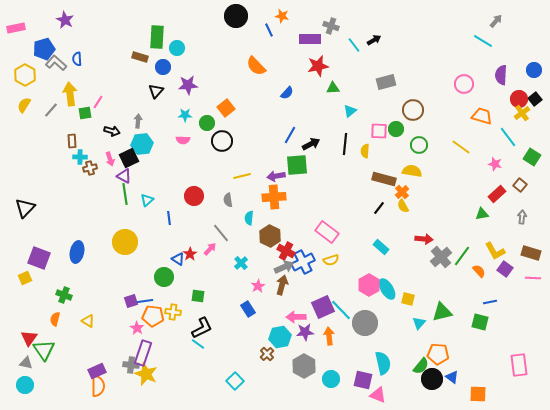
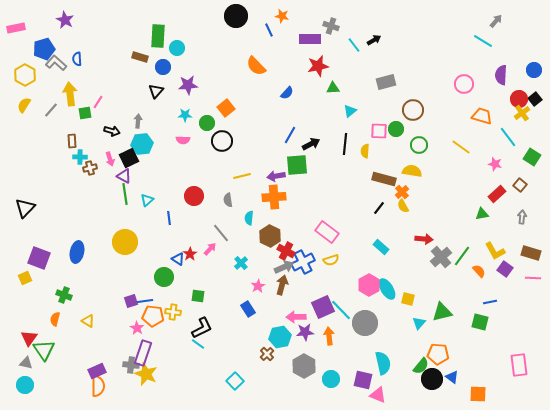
green rectangle at (157, 37): moved 1 px right, 1 px up
